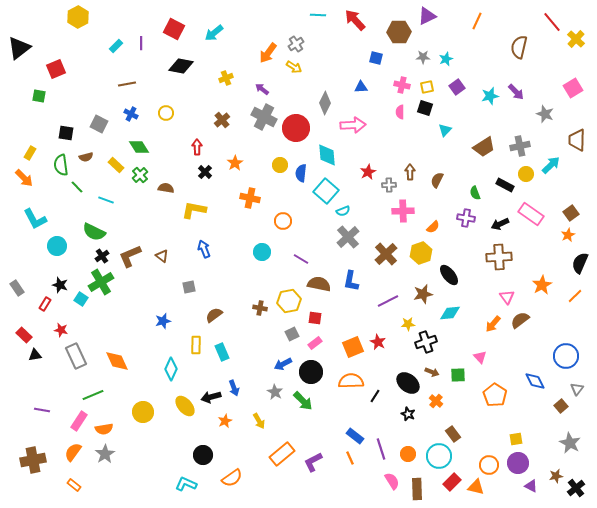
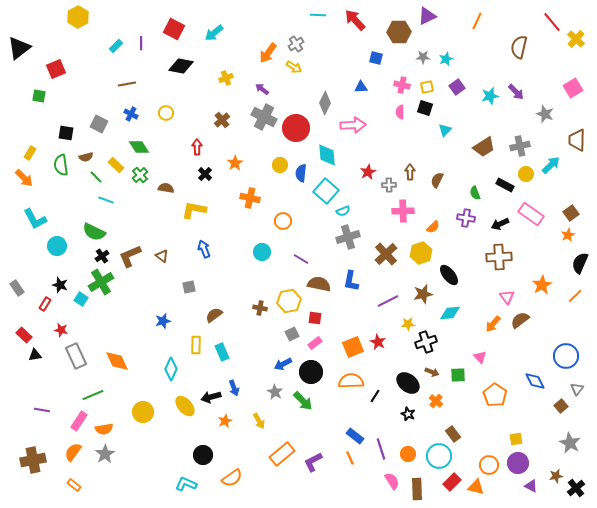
black cross at (205, 172): moved 2 px down
green line at (77, 187): moved 19 px right, 10 px up
gray cross at (348, 237): rotated 25 degrees clockwise
